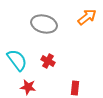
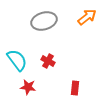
gray ellipse: moved 3 px up; rotated 30 degrees counterclockwise
